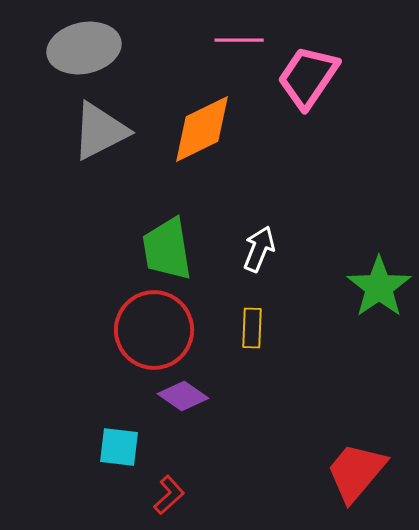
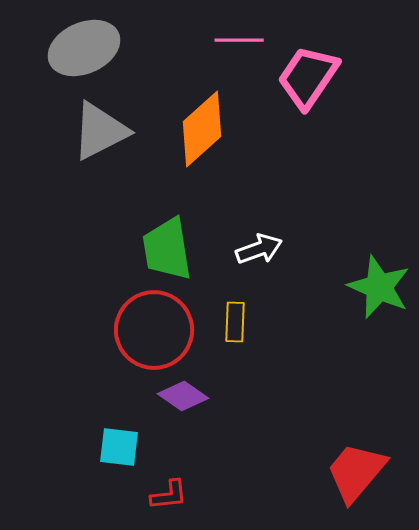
gray ellipse: rotated 12 degrees counterclockwise
orange diamond: rotated 16 degrees counterclockwise
white arrow: rotated 48 degrees clockwise
green star: rotated 14 degrees counterclockwise
yellow rectangle: moved 17 px left, 6 px up
red L-shape: rotated 36 degrees clockwise
